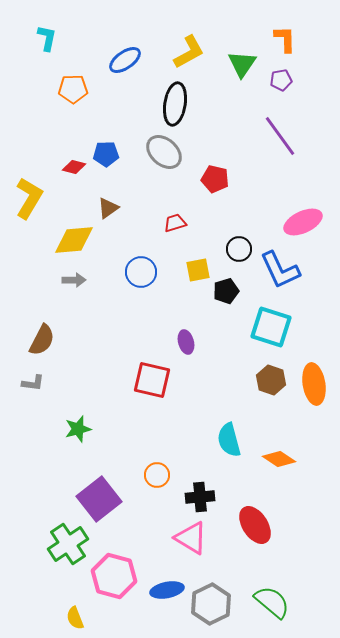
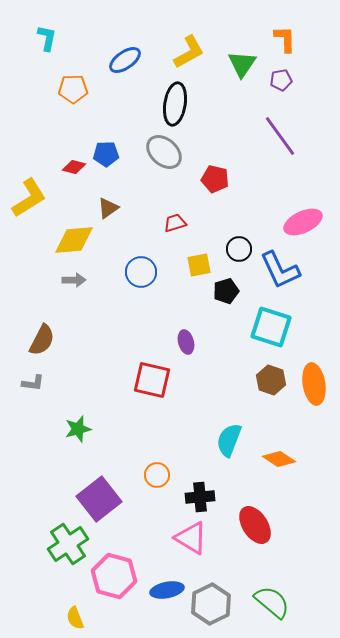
yellow L-shape at (29, 198): rotated 27 degrees clockwise
yellow square at (198, 270): moved 1 px right, 5 px up
cyan semicircle at (229, 440): rotated 36 degrees clockwise
